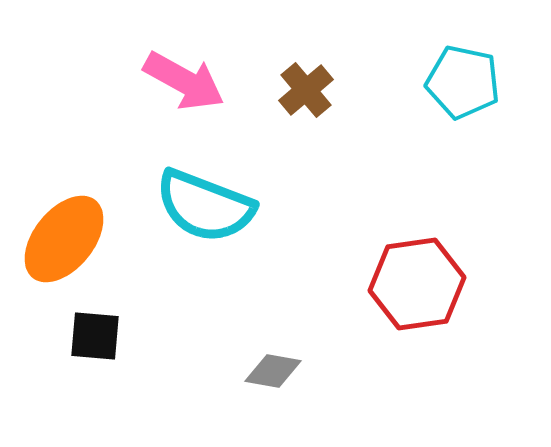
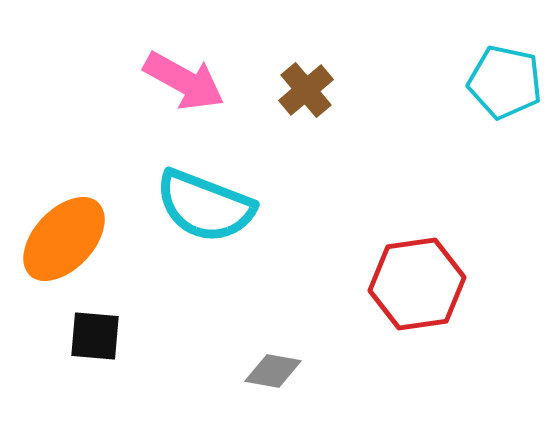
cyan pentagon: moved 42 px right
orange ellipse: rotated 4 degrees clockwise
